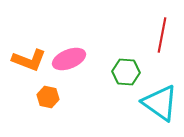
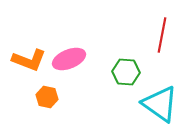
orange hexagon: moved 1 px left
cyan triangle: moved 1 px down
